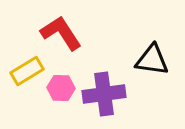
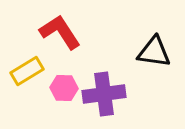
red L-shape: moved 1 px left, 1 px up
black triangle: moved 2 px right, 8 px up
pink hexagon: moved 3 px right
